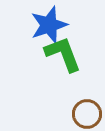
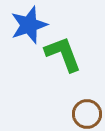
blue star: moved 20 px left
